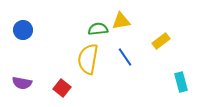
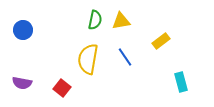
green semicircle: moved 3 px left, 9 px up; rotated 108 degrees clockwise
